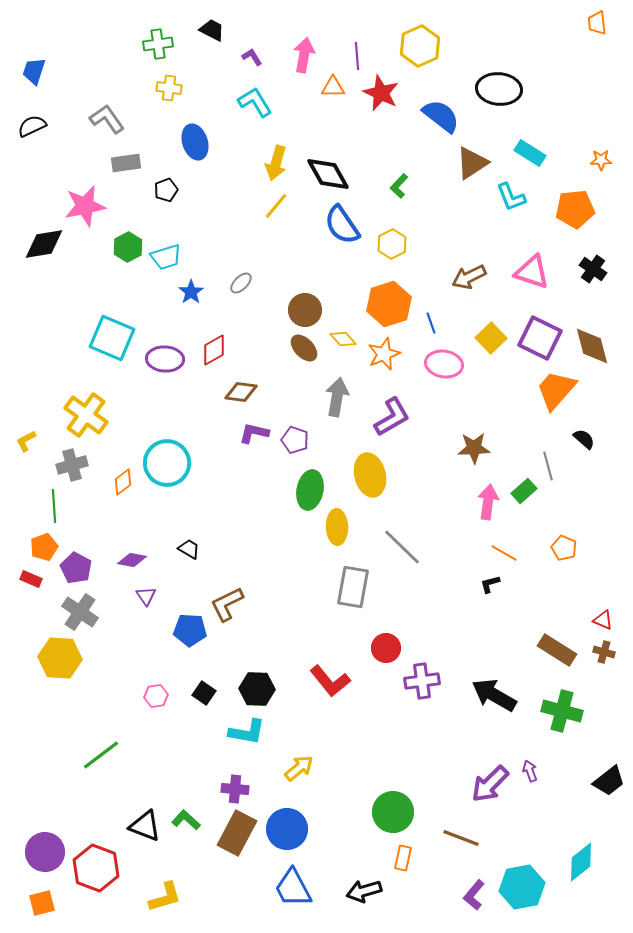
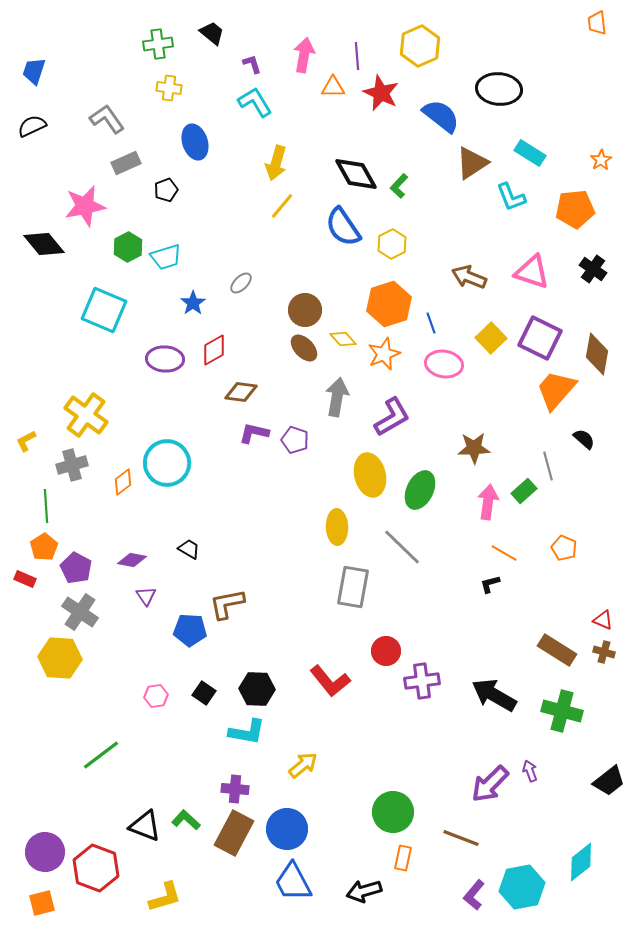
black trapezoid at (212, 30): moved 3 px down; rotated 12 degrees clockwise
purple L-shape at (252, 57): moved 7 px down; rotated 15 degrees clockwise
orange star at (601, 160): rotated 30 degrees counterclockwise
gray rectangle at (126, 163): rotated 16 degrees counterclockwise
black diamond at (328, 174): moved 28 px right
yellow line at (276, 206): moved 6 px right
blue semicircle at (342, 225): moved 1 px right, 2 px down
black diamond at (44, 244): rotated 60 degrees clockwise
brown arrow at (469, 277): rotated 48 degrees clockwise
blue star at (191, 292): moved 2 px right, 11 px down
cyan square at (112, 338): moved 8 px left, 28 px up
brown diamond at (592, 346): moved 5 px right, 8 px down; rotated 24 degrees clockwise
green ellipse at (310, 490): moved 110 px right; rotated 15 degrees clockwise
green line at (54, 506): moved 8 px left
orange pentagon at (44, 547): rotated 12 degrees counterclockwise
red rectangle at (31, 579): moved 6 px left
brown L-shape at (227, 604): rotated 15 degrees clockwise
red circle at (386, 648): moved 3 px down
yellow arrow at (299, 768): moved 4 px right, 3 px up
brown rectangle at (237, 833): moved 3 px left
blue trapezoid at (293, 888): moved 6 px up
